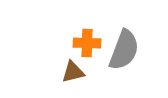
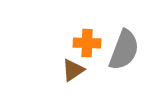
brown triangle: moved 2 px up; rotated 20 degrees counterclockwise
